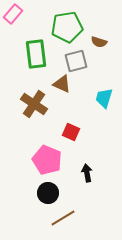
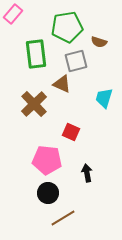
brown cross: rotated 12 degrees clockwise
pink pentagon: rotated 16 degrees counterclockwise
